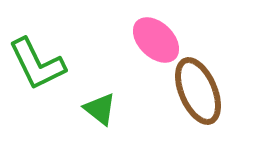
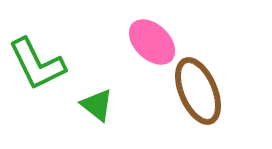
pink ellipse: moved 4 px left, 2 px down
green triangle: moved 3 px left, 4 px up
